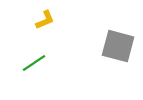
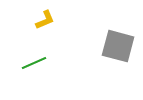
green line: rotated 10 degrees clockwise
